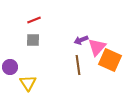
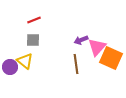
orange square: moved 1 px right, 2 px up
brown line: moved 2 px left, 1 px up
yellow triangle: moved 3 px left, 22 px up; rotated 18 degrees counterclockwise
